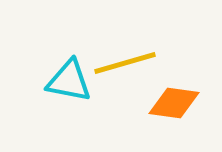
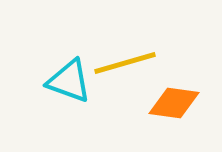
cyan triangle: rotated 9 degrees clockwise
